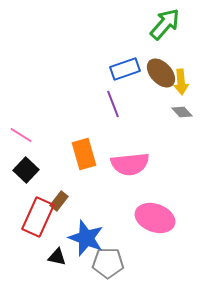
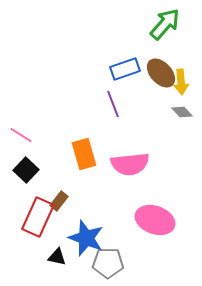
pink ellipse: moved 2 px down
